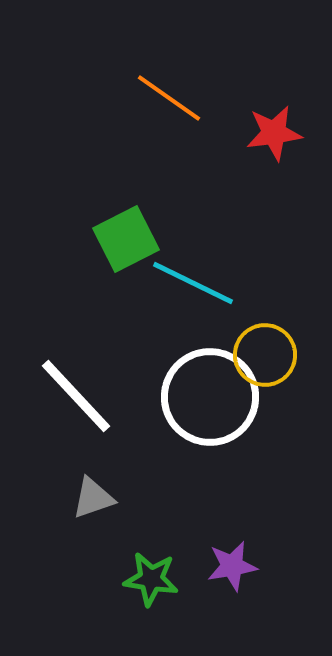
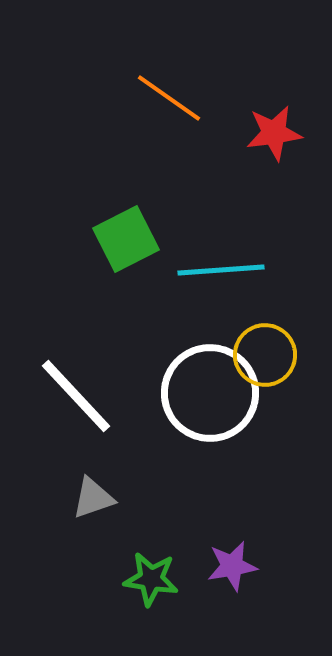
cyan line: moved 28 px right, 13 px up; rotated 30 degrees counterclockwise
white circle: moved 4 px up
